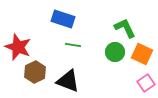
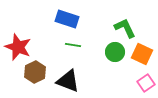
blue rectangle: moved 4 px right
